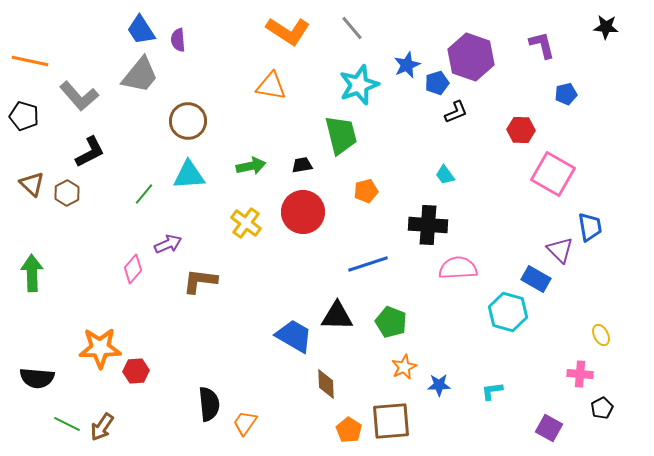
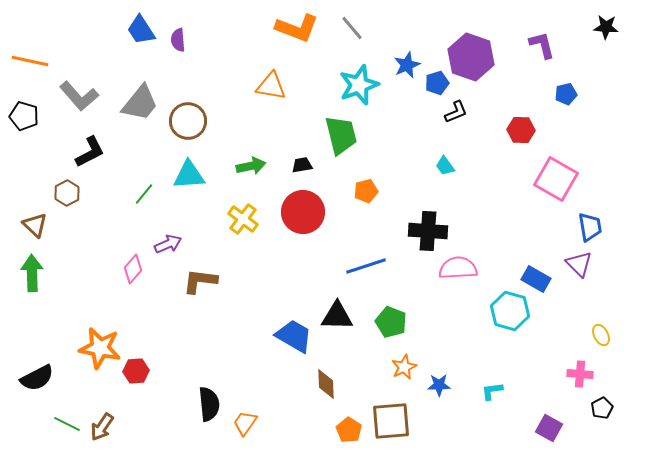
orange L-shape at (288, 31): moved 9 px right, 3 px up; rotated 12 degrees counterclockwise
gray trapezoid at (140, 75): moved 28 px down
pink square at (553, 174): moved 3 px right, 5 px down
cyan trapezoid at (445, 175): moved 9 px up
brown triangle at (32, 184): moved 3 px right, 41 px down
yellow cross at (246, 223): moved 3 px left, 4 px up
black cross at (428, 225): moved 6 px down
purple triangle at (560, 250): moved 19 px right, 14 px down
blue line at (368, 264): moved 2 px left, 2 px down
cyan hexagon at (508, 312): moved 2 px right, 1 px up
orange star at (100, 348): rotated 12 degrees clockwise
black semicircle at (37, 378): rotated 32 degrees counterclockwise
